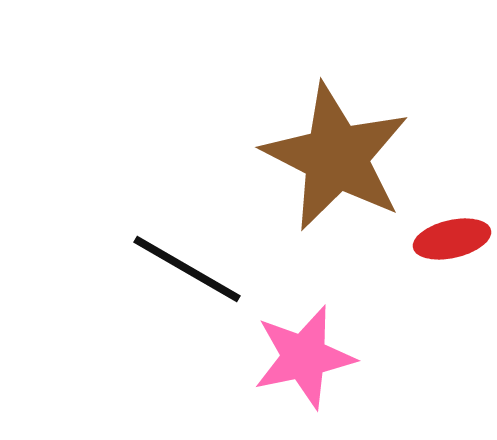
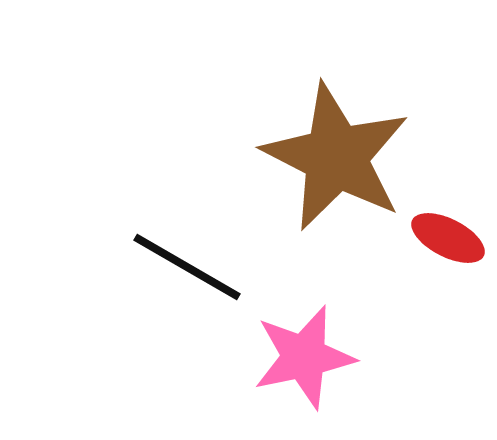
red ellipse: moved 4 px left, 1 px up; rotated 40 degrees clockwise
black line: moved 2 px up
